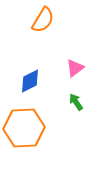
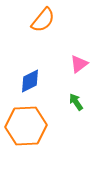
orange semicircle: rotated 8 degrees clockwise
pink triangle: moved 4 px right, 4 px up
orange hexagon: moved 2 px right, 2 px up
